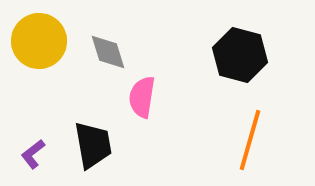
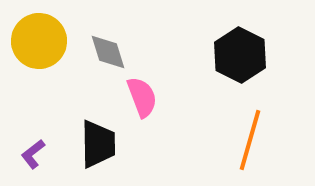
black hexagon: rotated 12 degrees clockwise
pink semicircle: rotated 150 degrees clockwise
black trapezoid: moved 5 px right, 1 px up; rotated 9 degrees clockwise
